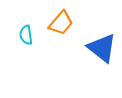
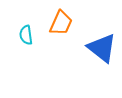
orange trapezoid: rotated 16 degrees counterclockwise
